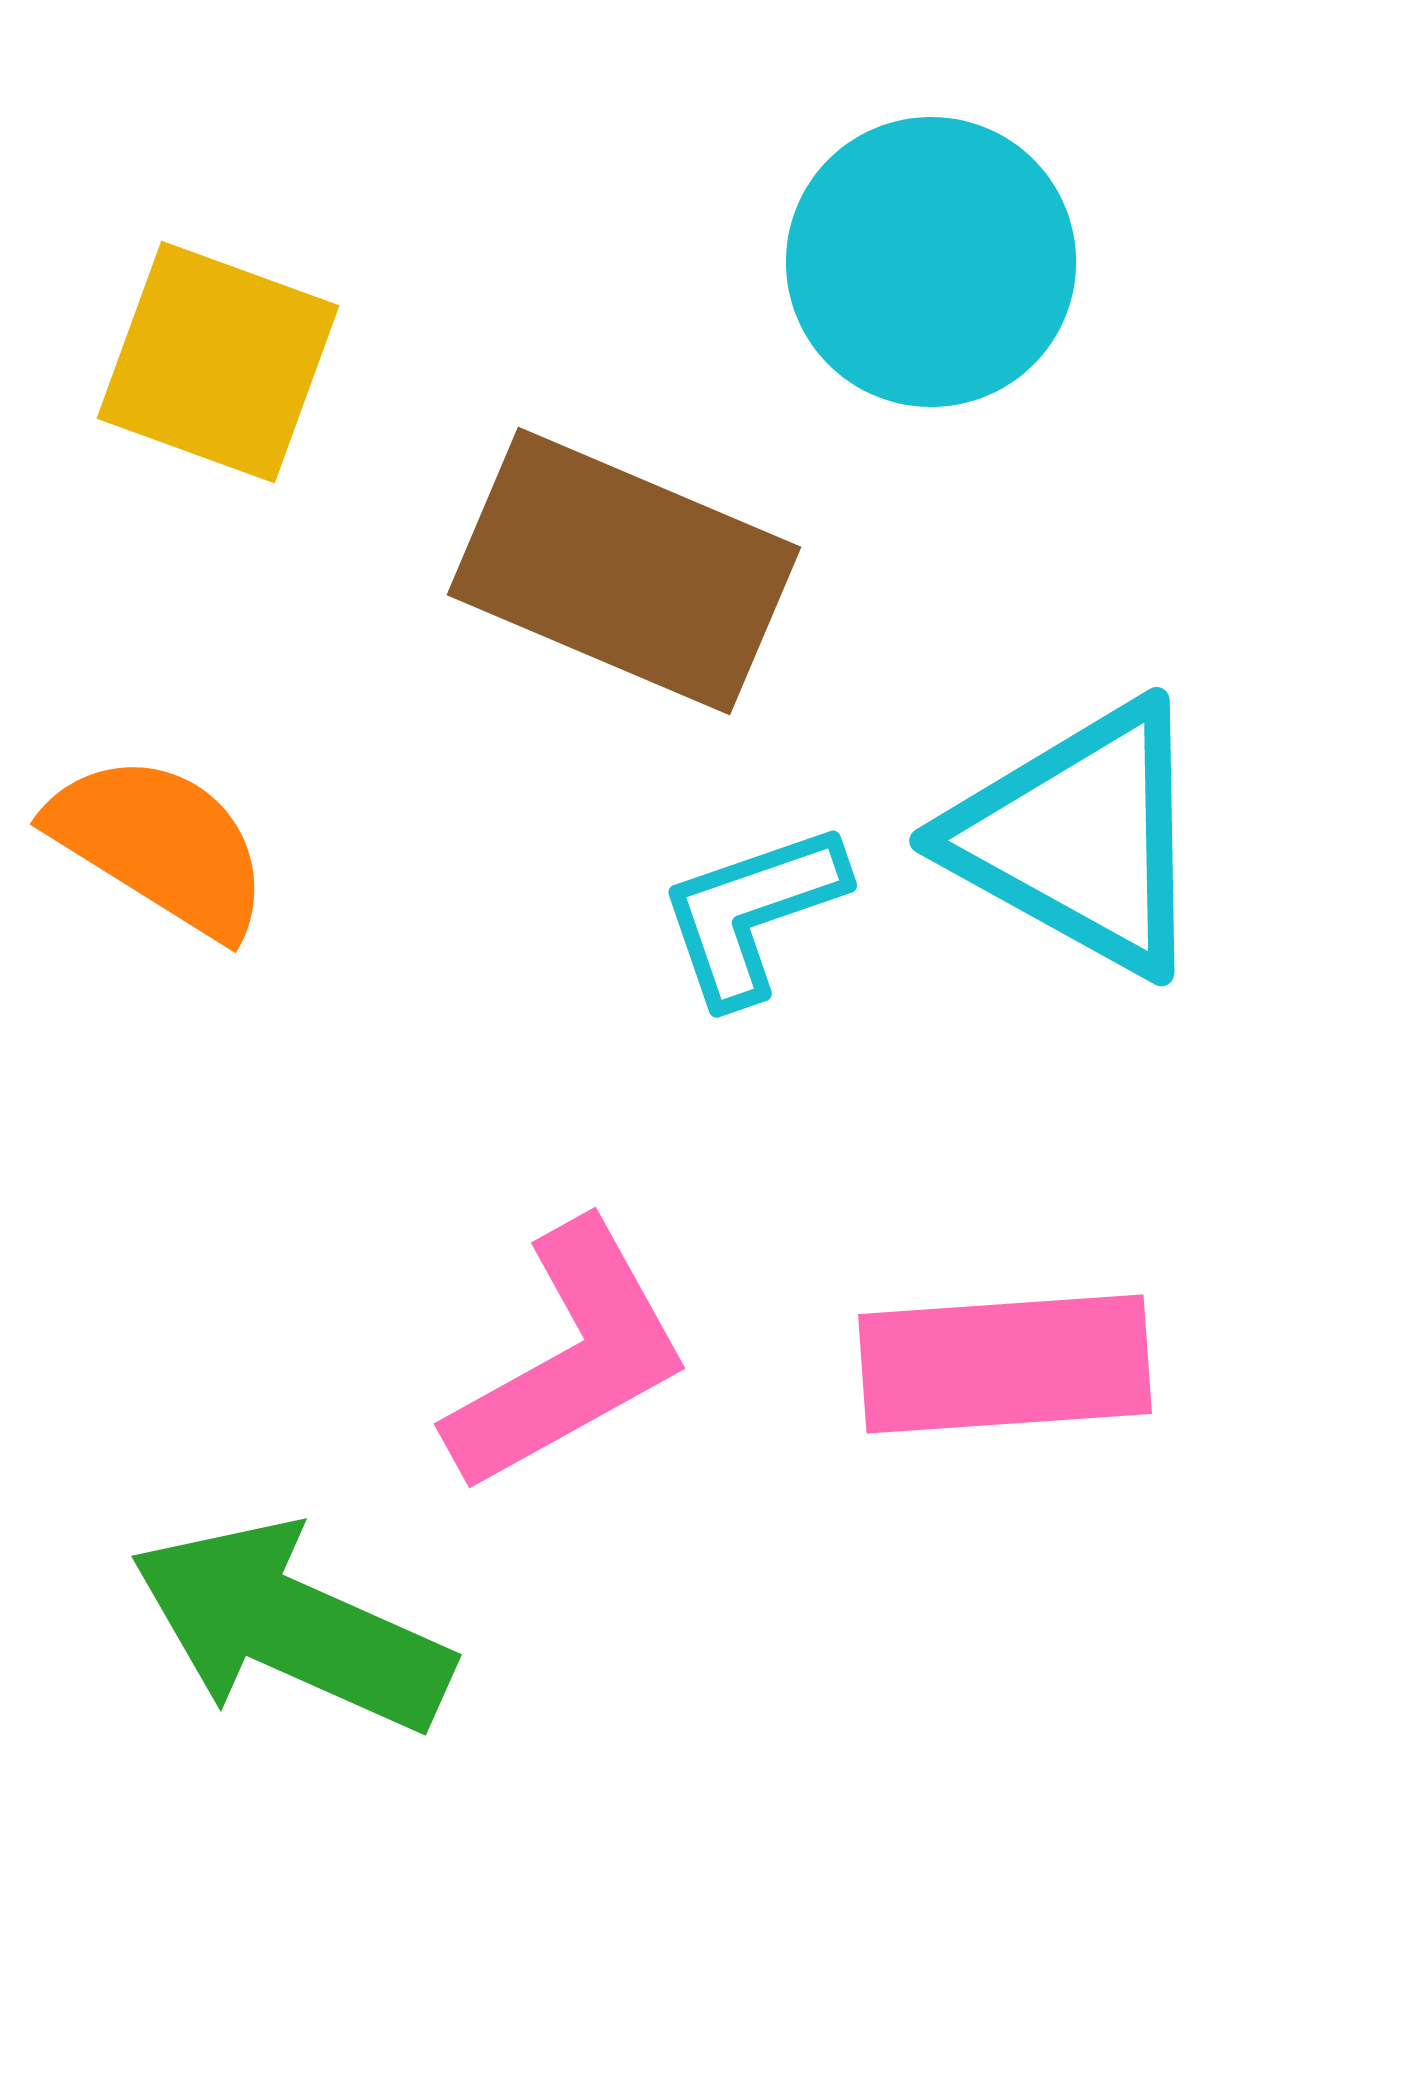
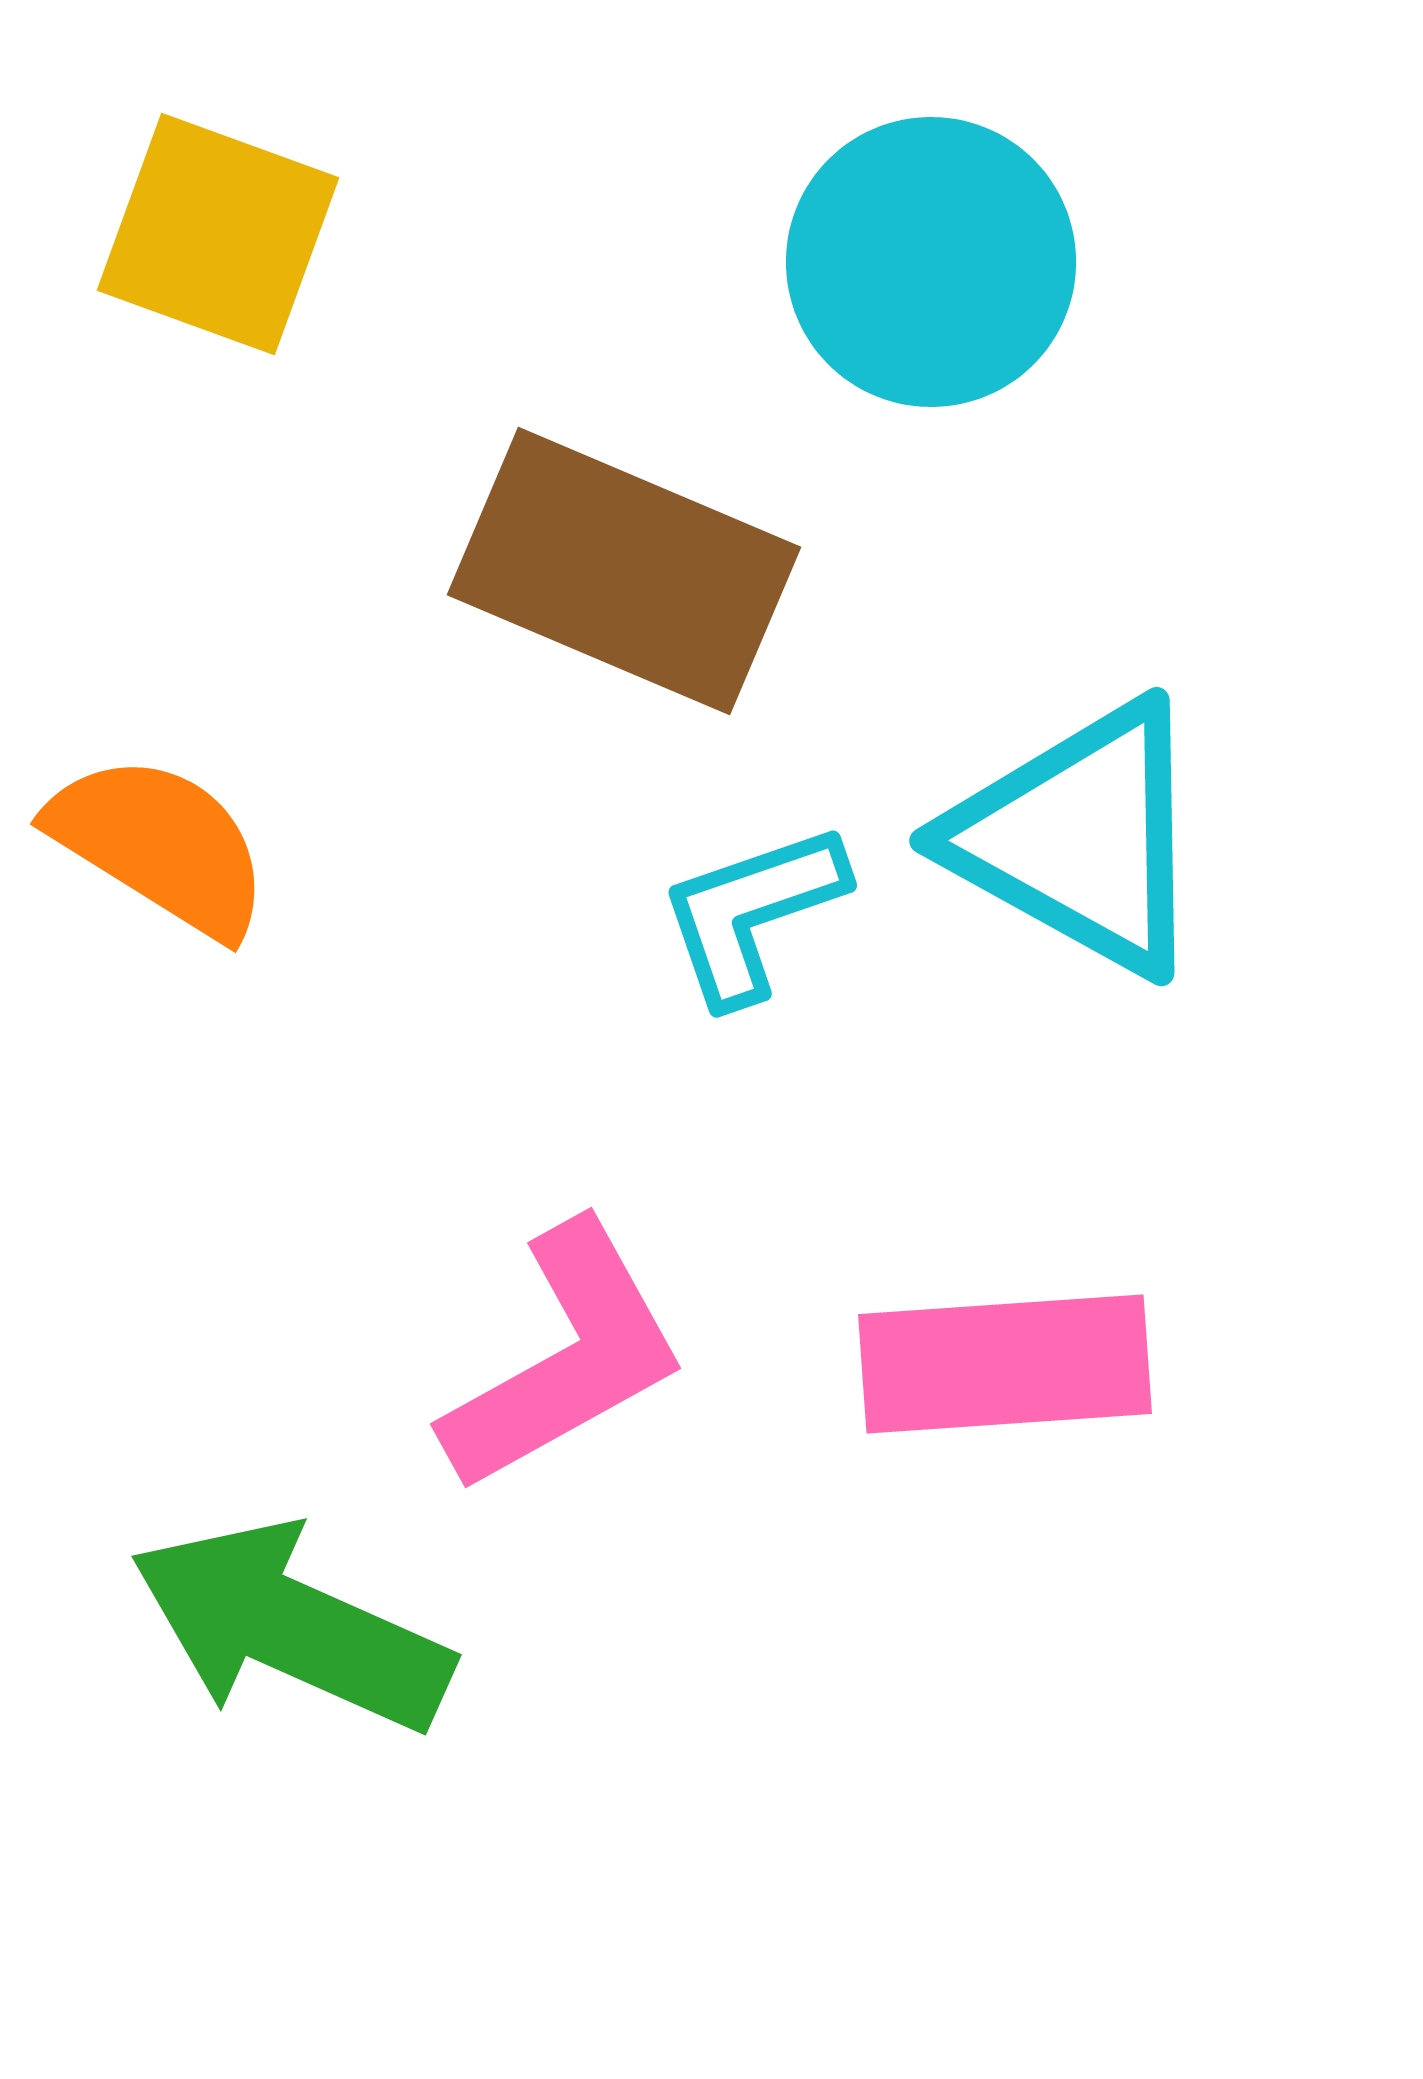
yellow square: moved 128 px up
pink L-shape: moved 4 px left
